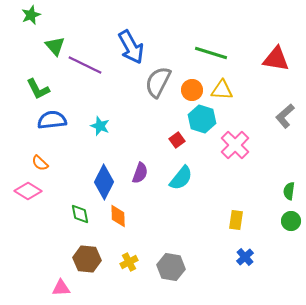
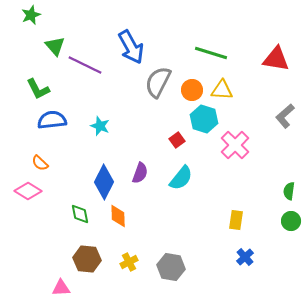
cyan hexagon: moved 2 px right
